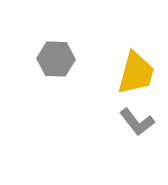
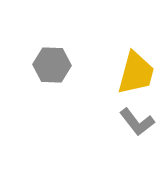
gray hexagon: moved 4 px left, 6 px down
